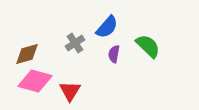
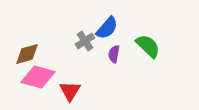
blue semicircle: moved 1 px down
gray cross: moved 10 px right, 2 px up
pink diamond: moved 3 px right, 4 px up
